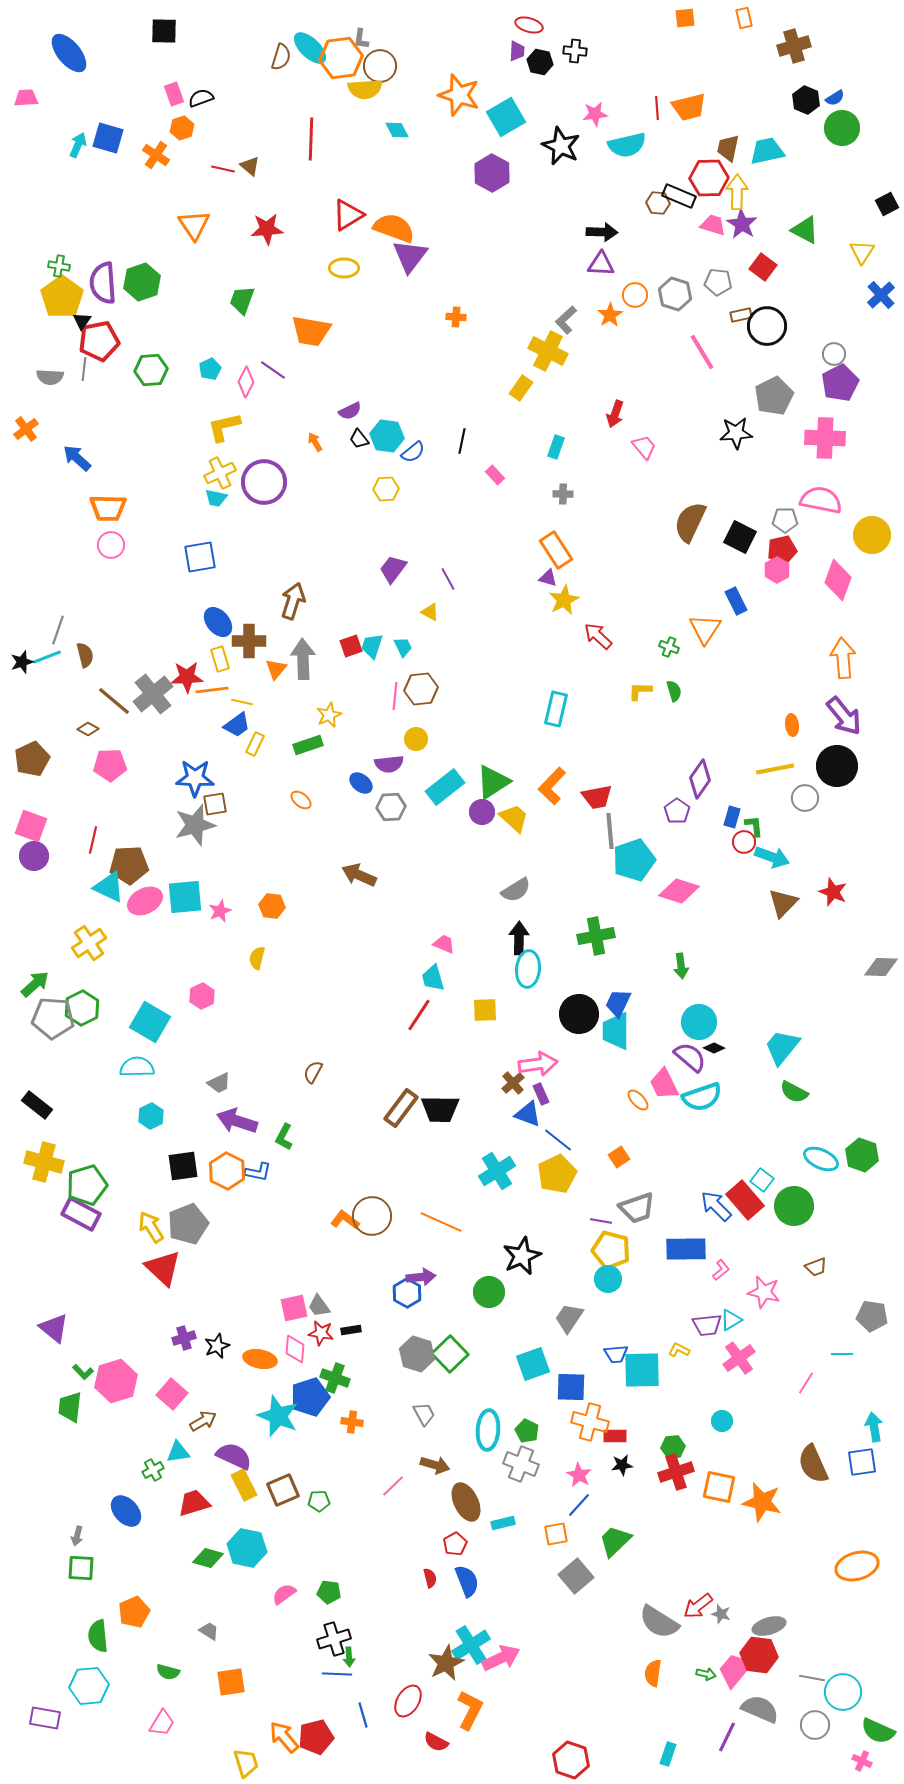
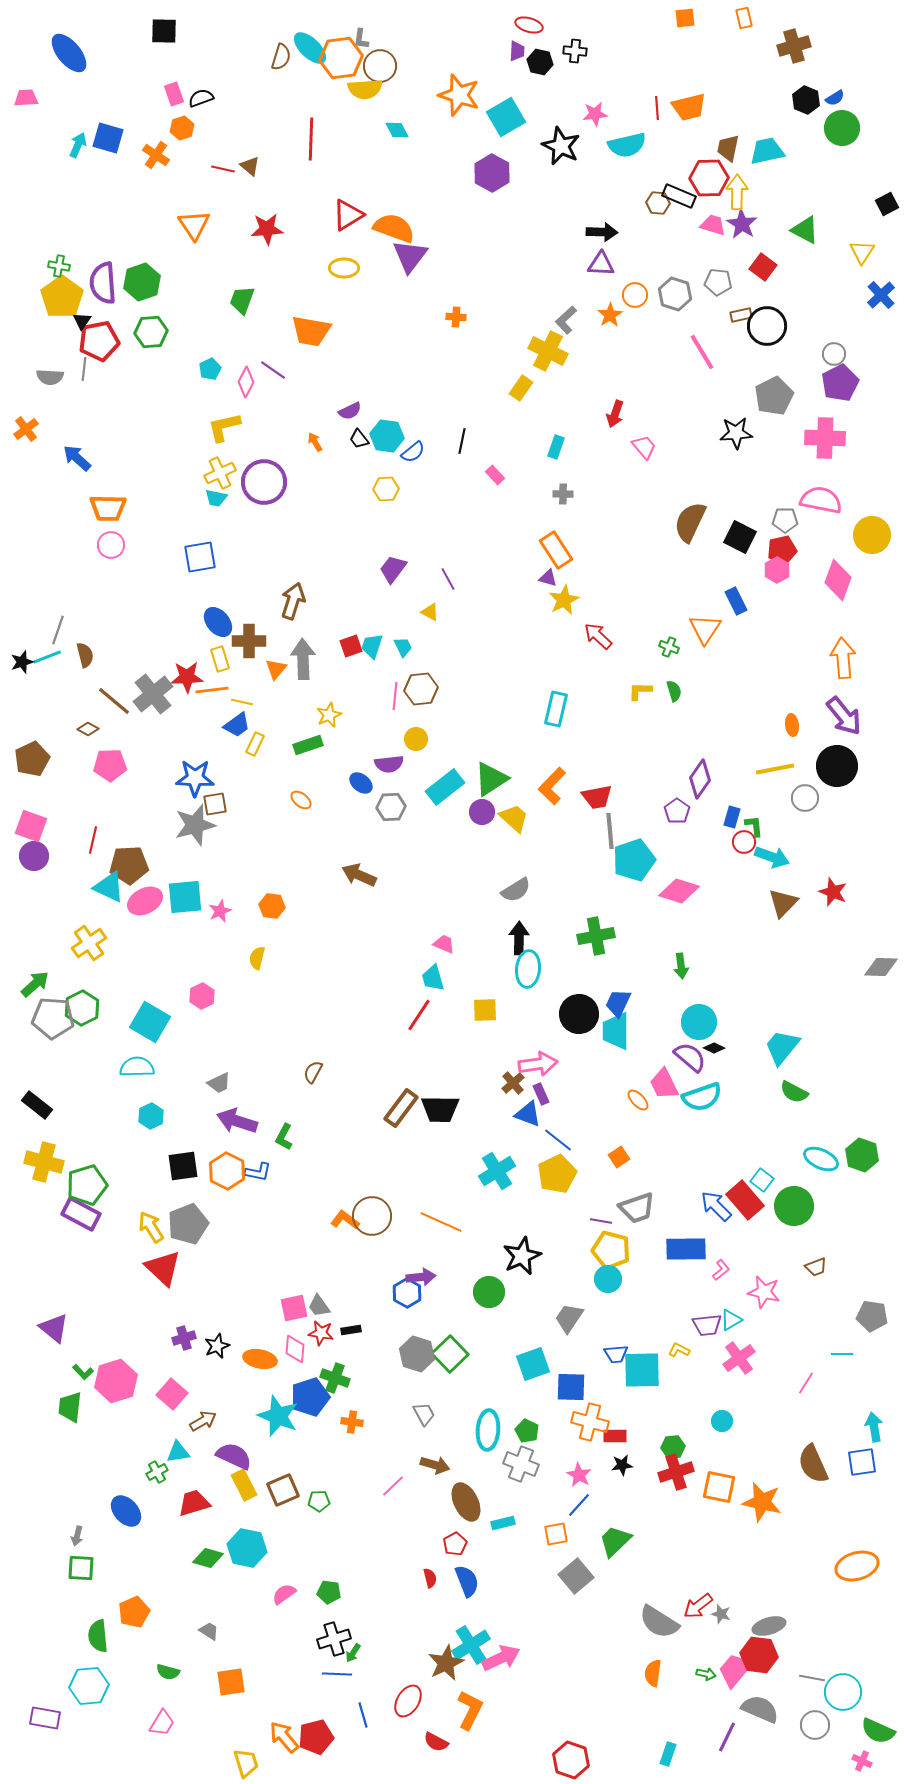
green hexagon at (151, 370): moved 38 px up
green triangle at (493, 782): moved 2 px left, 3 px up
green cross at (153, 1470): moved 4 px right, 2 px down
green arrow at (349, 1657): moved 4 px right, 4 px up; rotated 36 degrees clockwise
